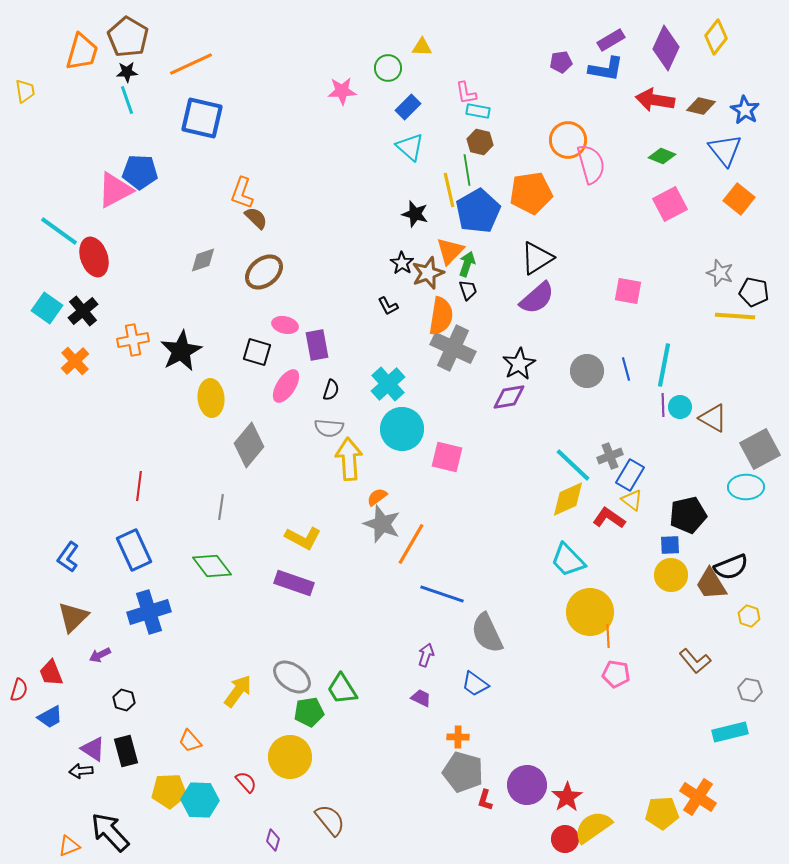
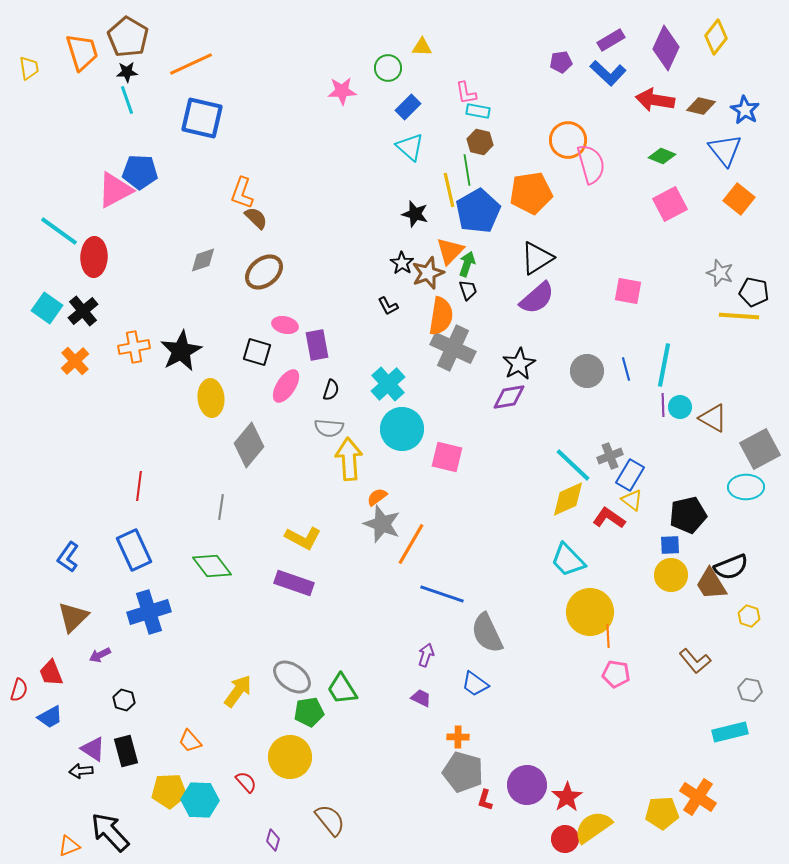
orange trapezoid at (82, 52): rotated 33 degrees counterclockwise
blue L-shape at (606, 69): moved 2 px right, 4 px down; rotated 33 degrees clockwise
yellow trapezoid at (25, 91): moved 4 px right, 23 px up
red ellipse at (94, 257): rotated 21 degrees clockwise
yellow line at (735, 316): moved 4 px right
orange cross at (133, 340): moved 1 px right, 7 px down
